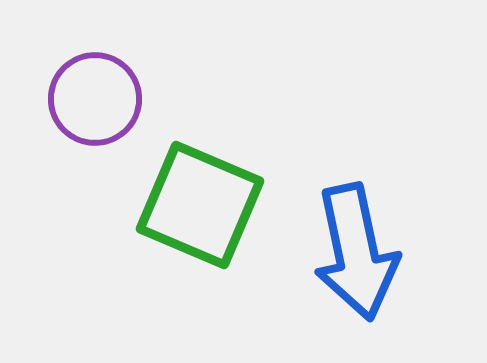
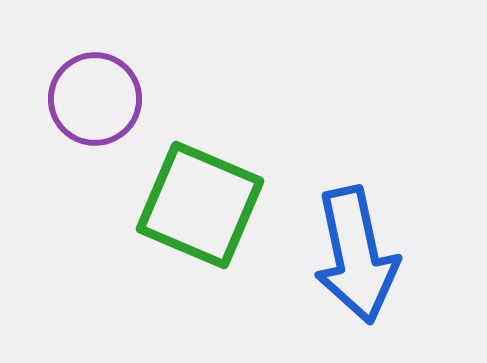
blue arrow: moved 3 px down
